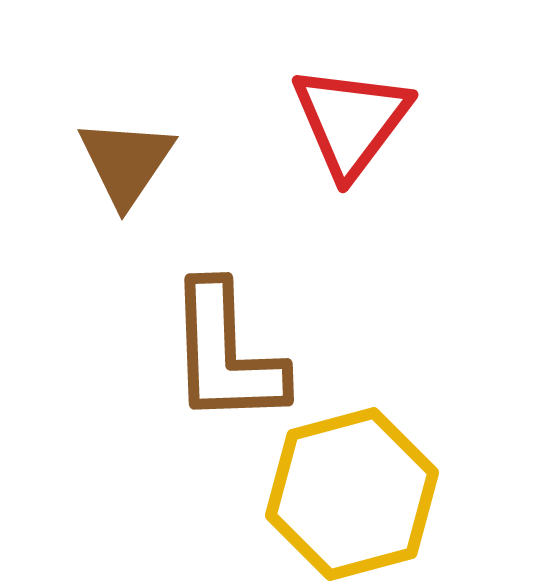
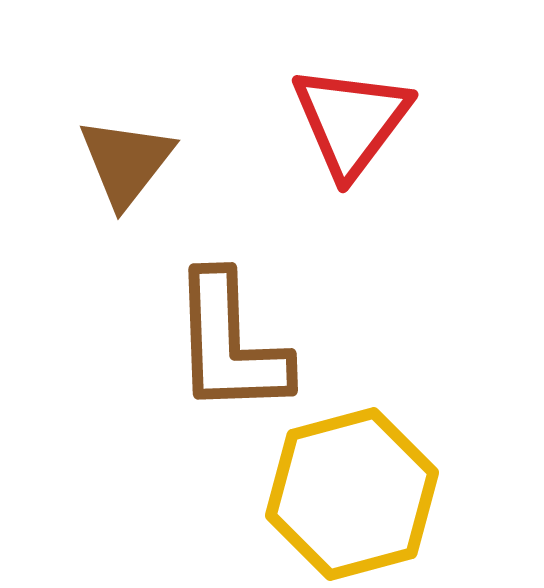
brown triangle: rotated 4 degrees clockwise
brown L-shape: moved 4 px right, 10 px up
